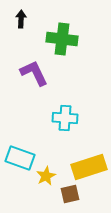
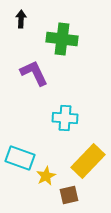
yellow rectangle: moved 1 px left, 6 px up; rotated 28 degrees counterclockwise
brown square: moved 1 px left, 1 px down
